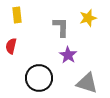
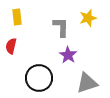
yellow rectangle: moved 2 px down
gray triangle: rotated 35 degrees counterclockwise
